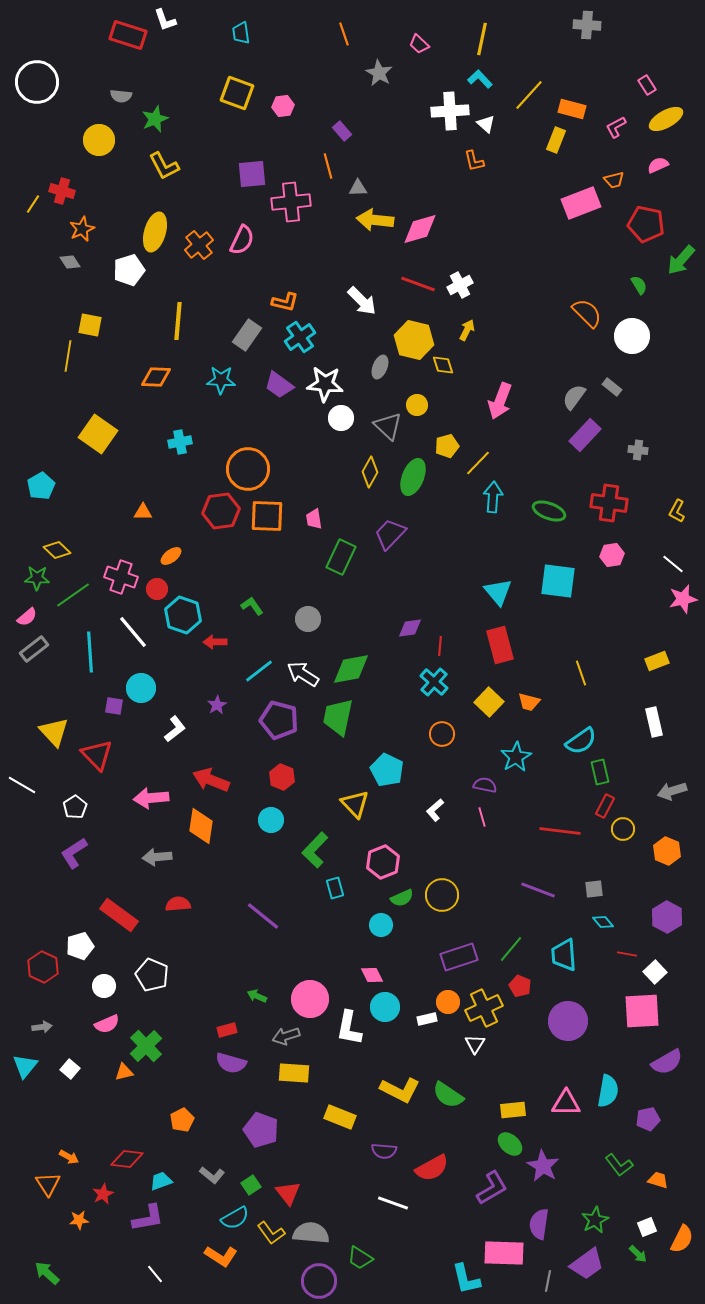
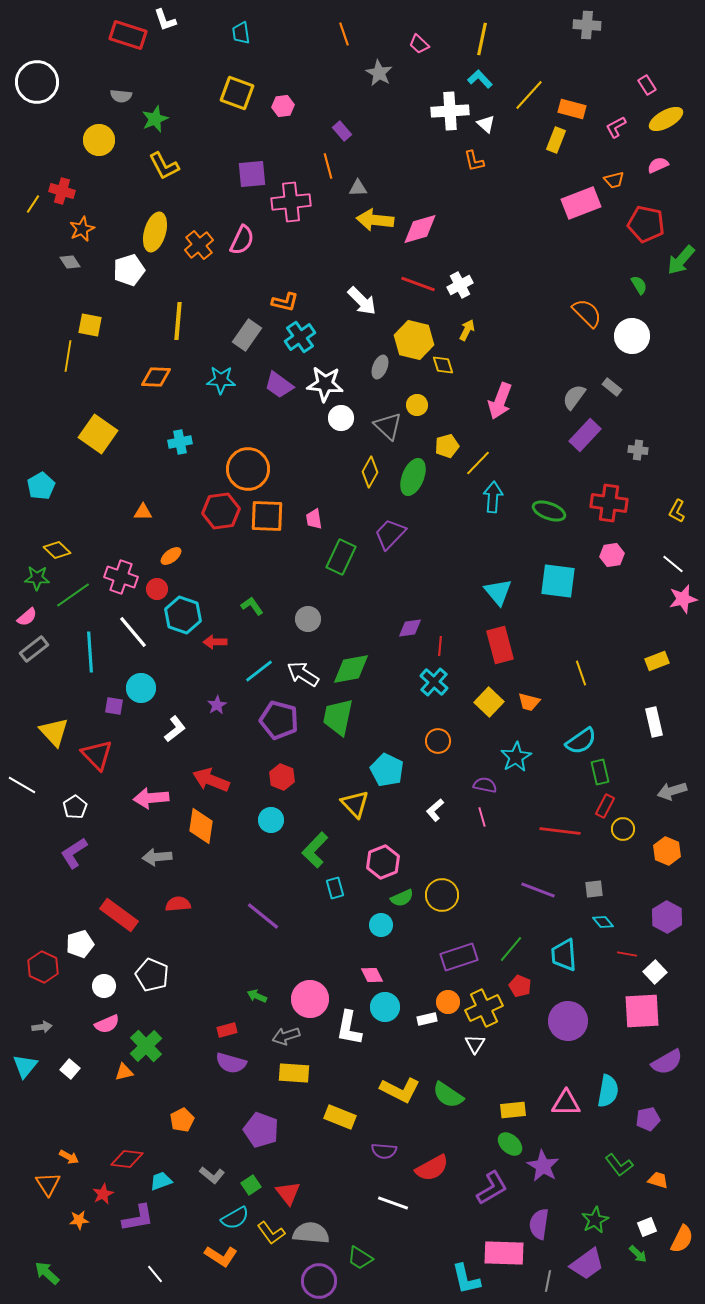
orange circle at (442, 734): moved 4 px left, 7 px down
white pentagon at (80, 946): moved 2 px up
purple L-shape at (148, 1218): moved 10 px left
